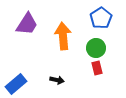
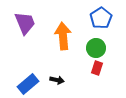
purple trapezoid: moved 2 px left, 1 px up; rotated 55 degrees counterclockwise
red rectangle: rotated 32 degrees clockwise
blue rectangle: moved 12 px right
